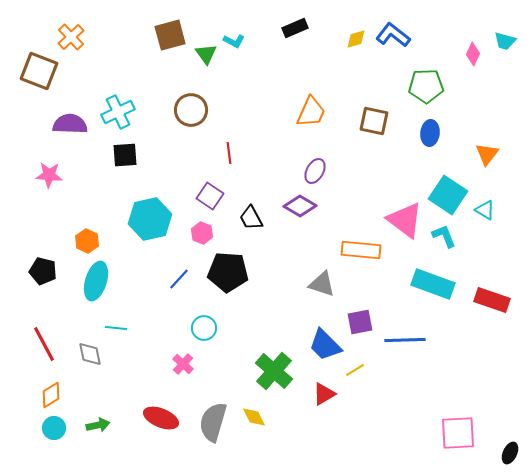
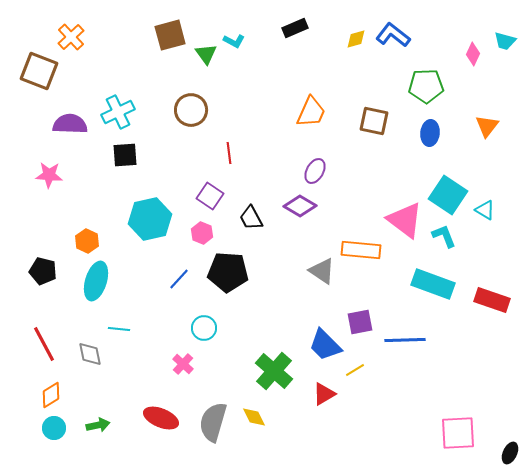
orange triangle at (487, 154): moved 28 px up
gray triangle at (322, 284): moved 13 px up; rotated 16 degrees clockwise
cyan line at (116, 328): moved 3 px right, 1 px down
